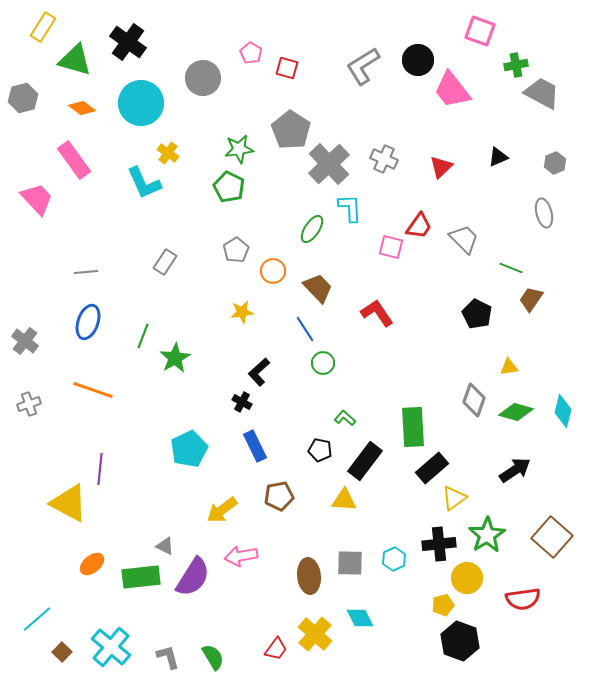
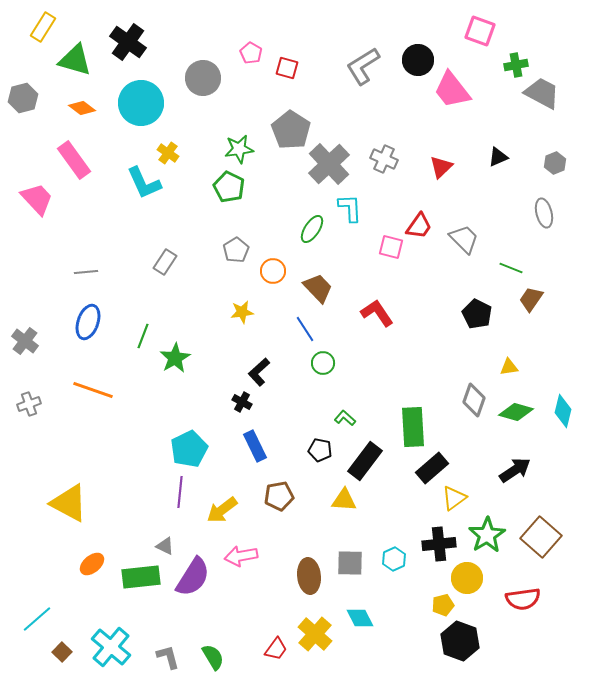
purple line at (100, 469): moved 80 px right, 23 px down
brown square at (552, 537): moved 11 px left
